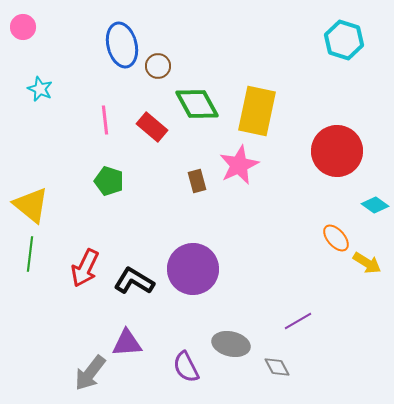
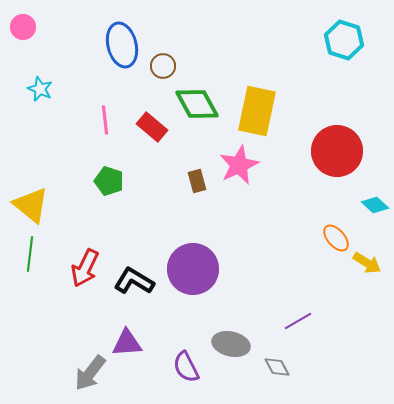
brown circle: moved 5 px right
cyan diamond: rotated 8 degrees clockwise
